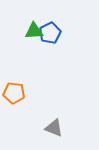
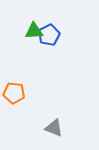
blue pentagon: moved 1 px left, 2 px down
